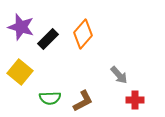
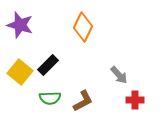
purple star: moved 1 px left, 2 px up
orange diamond: moved 7 px up; rotated 16 degrees counterclockwise
black rectangle: moved 26 px down
